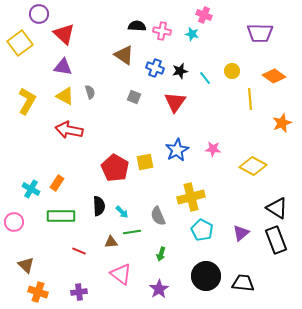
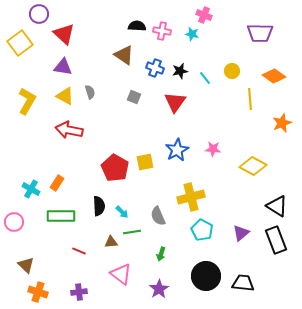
black triangle at (277, 208): moved 2 px up
